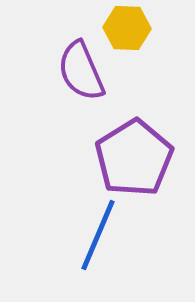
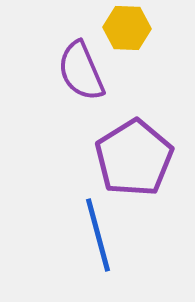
blue line: rotated 38 degrees counterclockwise
